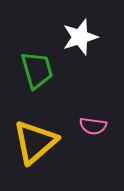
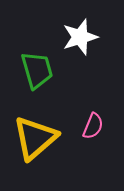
pink semicircle: rotated 76 degrees counterclockwise
yellow triangle: moved 4 px up
